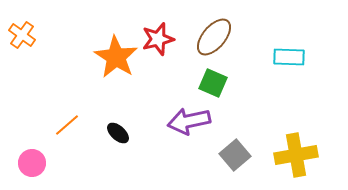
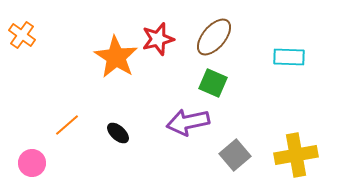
purple arrow: moved 1 px left, 1 px down
